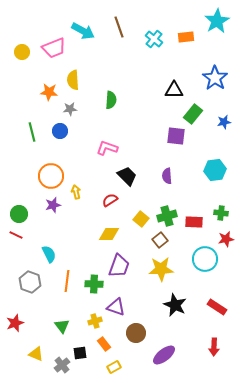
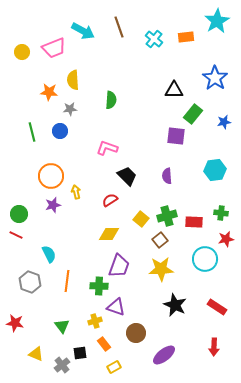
green cross at (94, 284): moved 5 px right, 2 px down
red star at (15, 323): rotated 30 degrees clockwise
